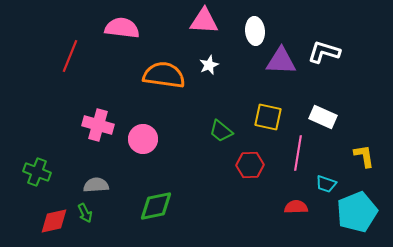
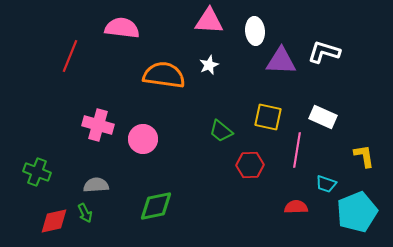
pink triangle: moved 5 px right
pink line: moved 1 px left, 3 px up
